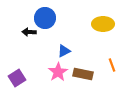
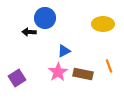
orange line: moved 3 px left, 1 px down
